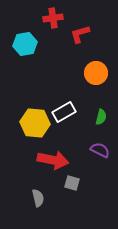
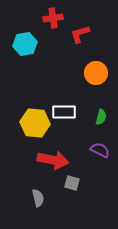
white rectangle: rotated 30 degrees clockwise
